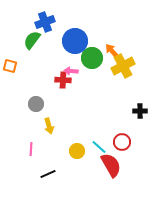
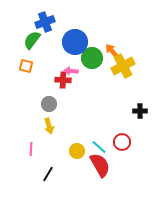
blue circle: moved 1 px down
orange square: moved 16 px right
gray circle: moved 13 px right
red semicircle: moved 11 px left
black line: rotated 35 degrees counterclockwise
